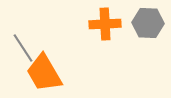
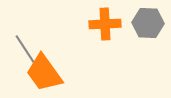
gray line: moved 2 px right, 1 px down
orange trapezoid: rotated 6 degrees counterclockwise
